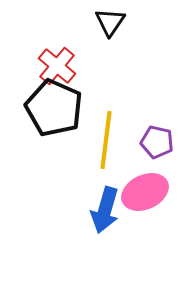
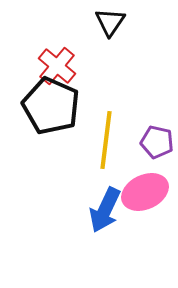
black pentagon: moved 3 px left, 2 px up
blue arrow: rotated 9 degrees clockwise
